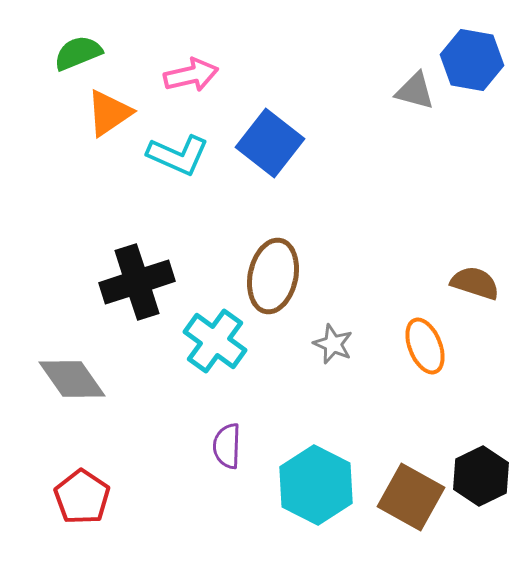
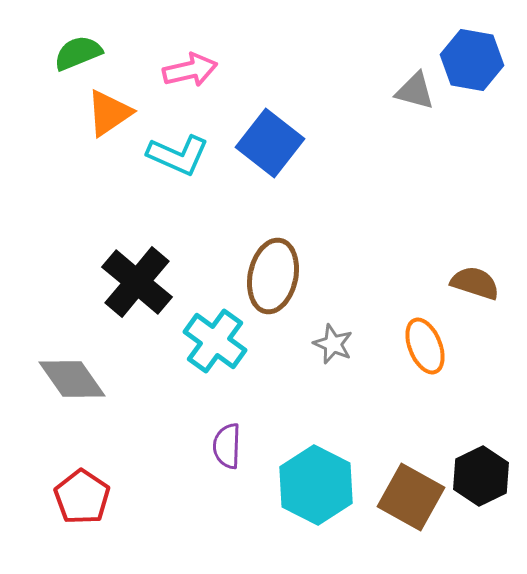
pink arrow: moved 1 px left, 5 px up
black cross: rotated 32 degrees counterclockwise
